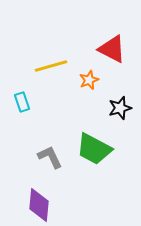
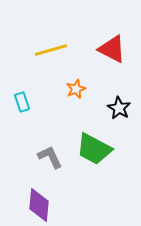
yellow line: moved 16 px up
orange star: moved 13 px left, 9 px down
black star: moved 1 px left; rotated 25 degrees counterclockwise
